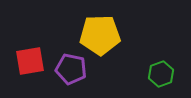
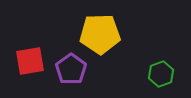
yellow pentagon: moved 1 px up
purple pentagon: rotated 24 degrees clockwise
